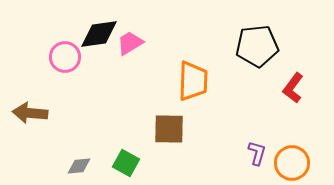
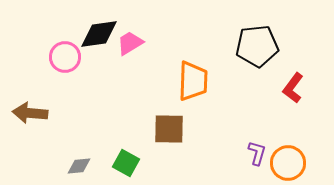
orange circle: moved 4 px left
